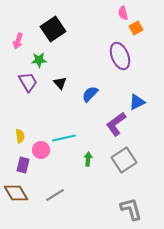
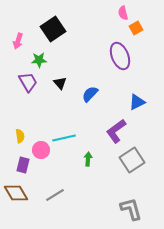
purple L-shape: moved 7 px down
gray square: moved 8 px right
